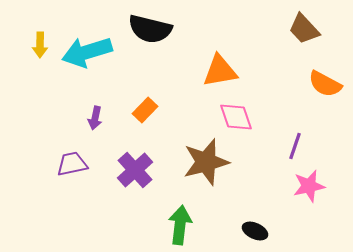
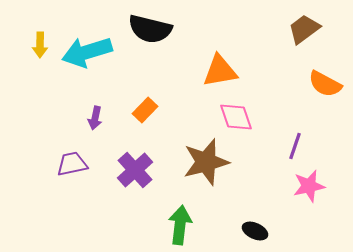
brown trapezoid: rotated 96 degrees clockwise
